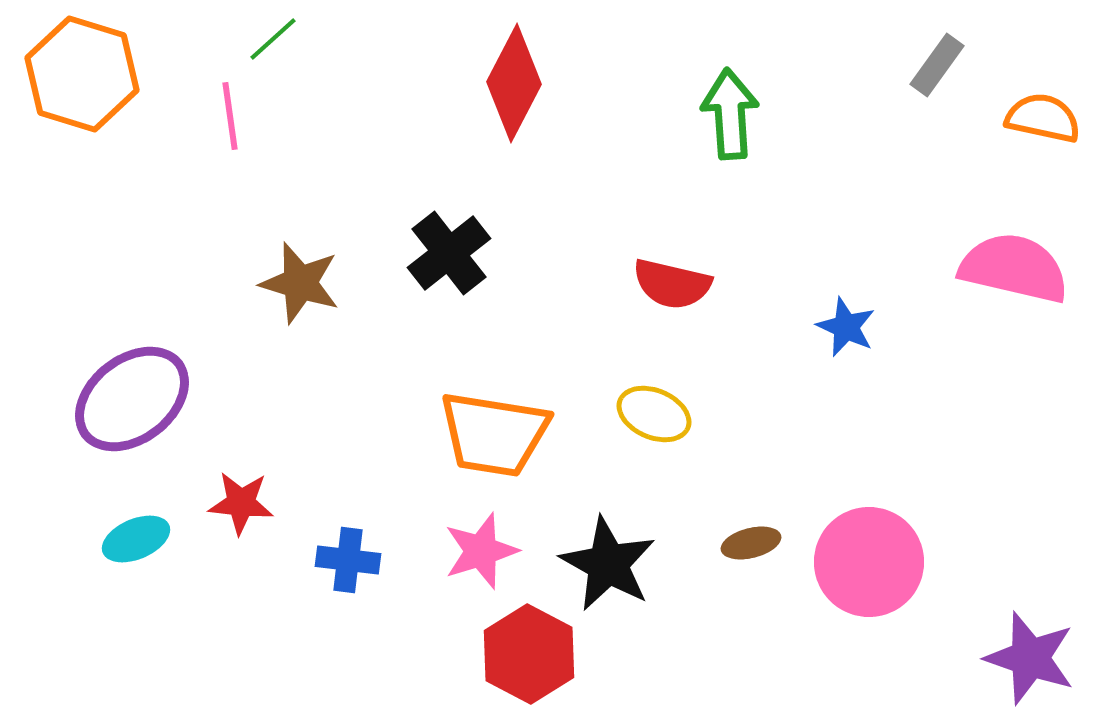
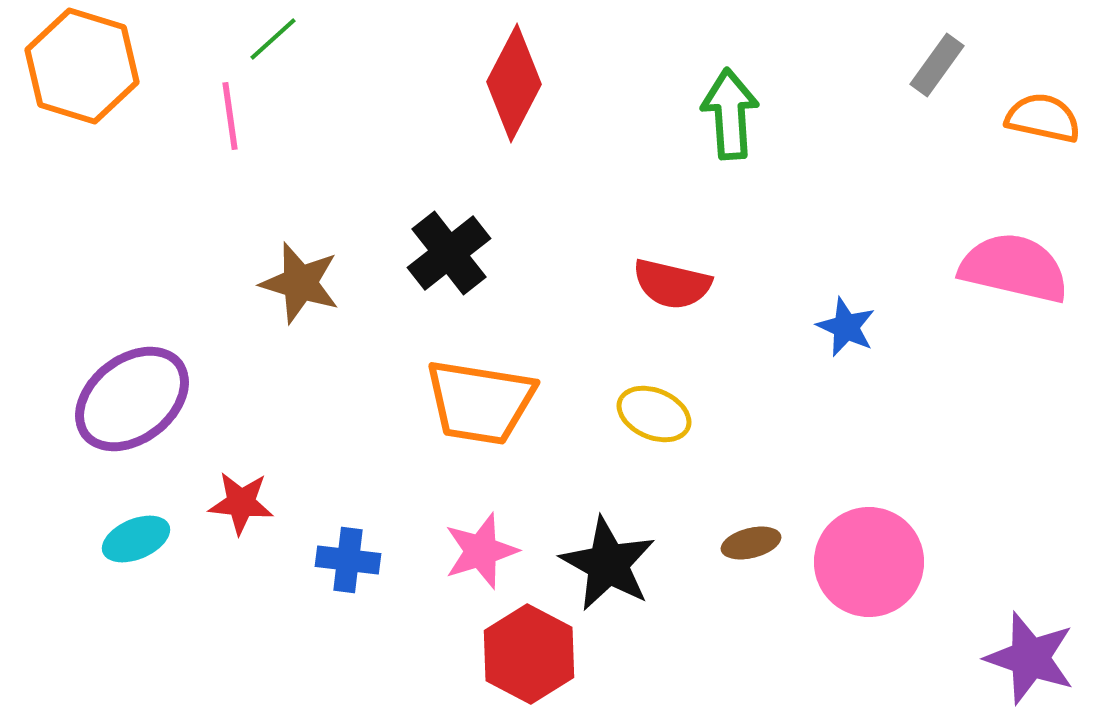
orange hexagon: moved 8 px up
orange trapezoid: moved 14 px left, 32 px up
